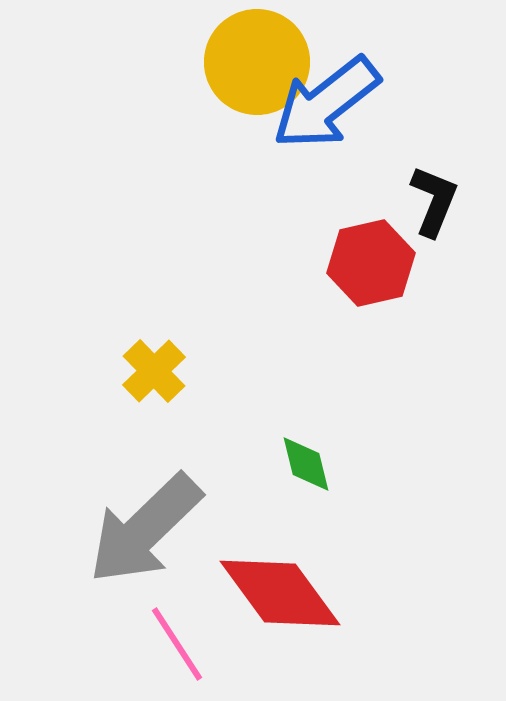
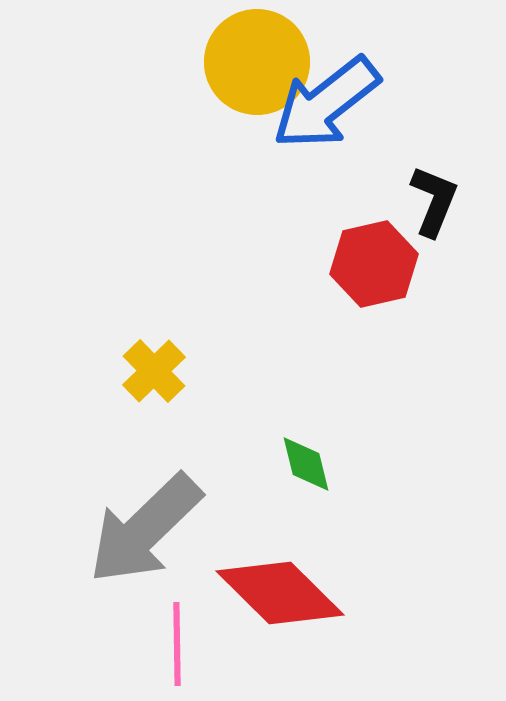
red hexagon: moved 3 px right, 1 px down
red diamond: rotated 9 degrees counterclockwise
pink line: rotated 32 degrees clockwise
